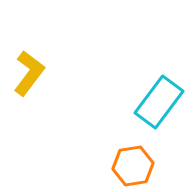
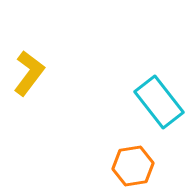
cyan rectangle: rotated 75 degrees counterclockwise
